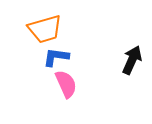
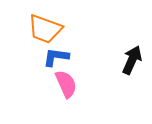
orange trapezoid: rotated 36 degrees clockwise
